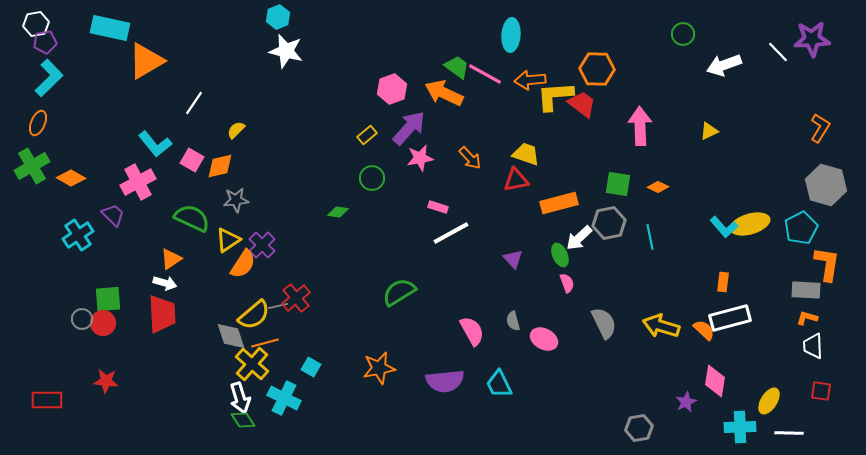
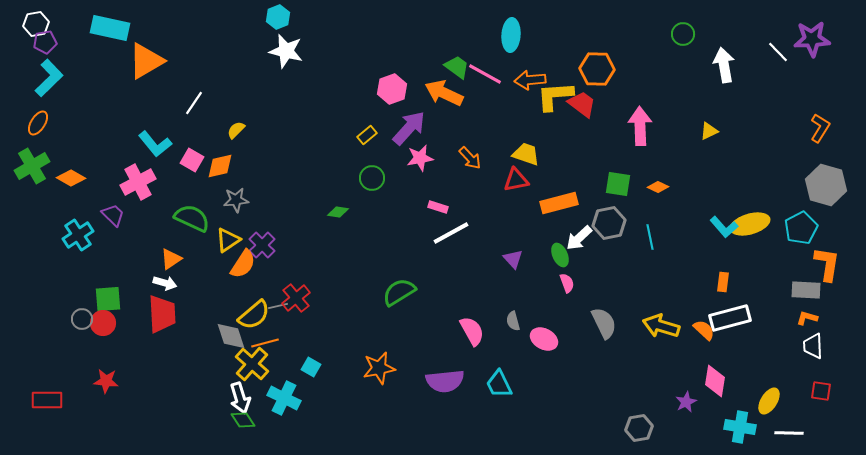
white arrow at (724, 65): rotated 100 degrees clockwise
orange ellipse at (38, 123): rotated 10 degrees clockwise
cyan cross at (740, 427): rotated 12 degrees clockwise
